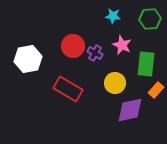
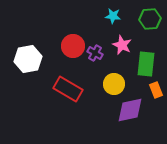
yellow circle: moved 1 px left, 1 px down
orange rectangle: rotated 63 degrees counterclockwise
